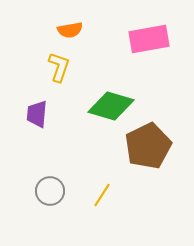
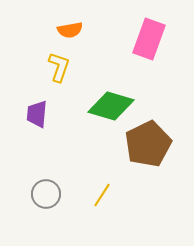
pink rectangle: rotated 60 degrees counterclockwise
brown pentagon: moved 2 px up
gray circle: moved 4 px left, 3 px down
